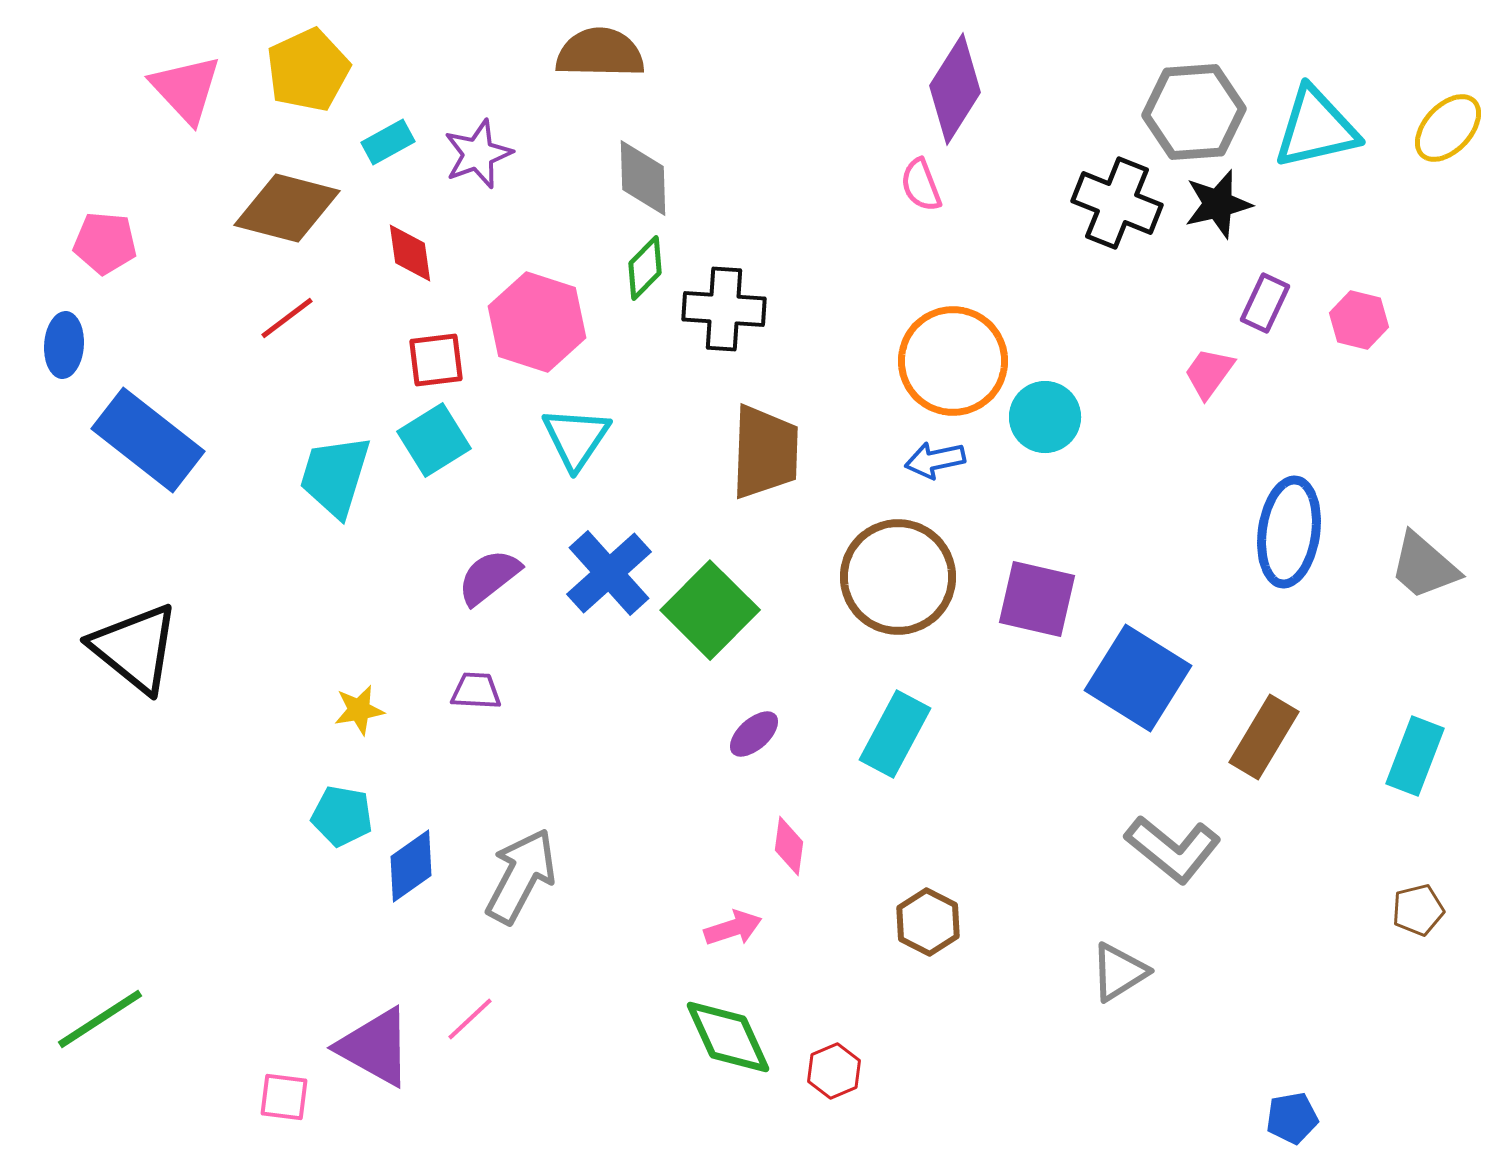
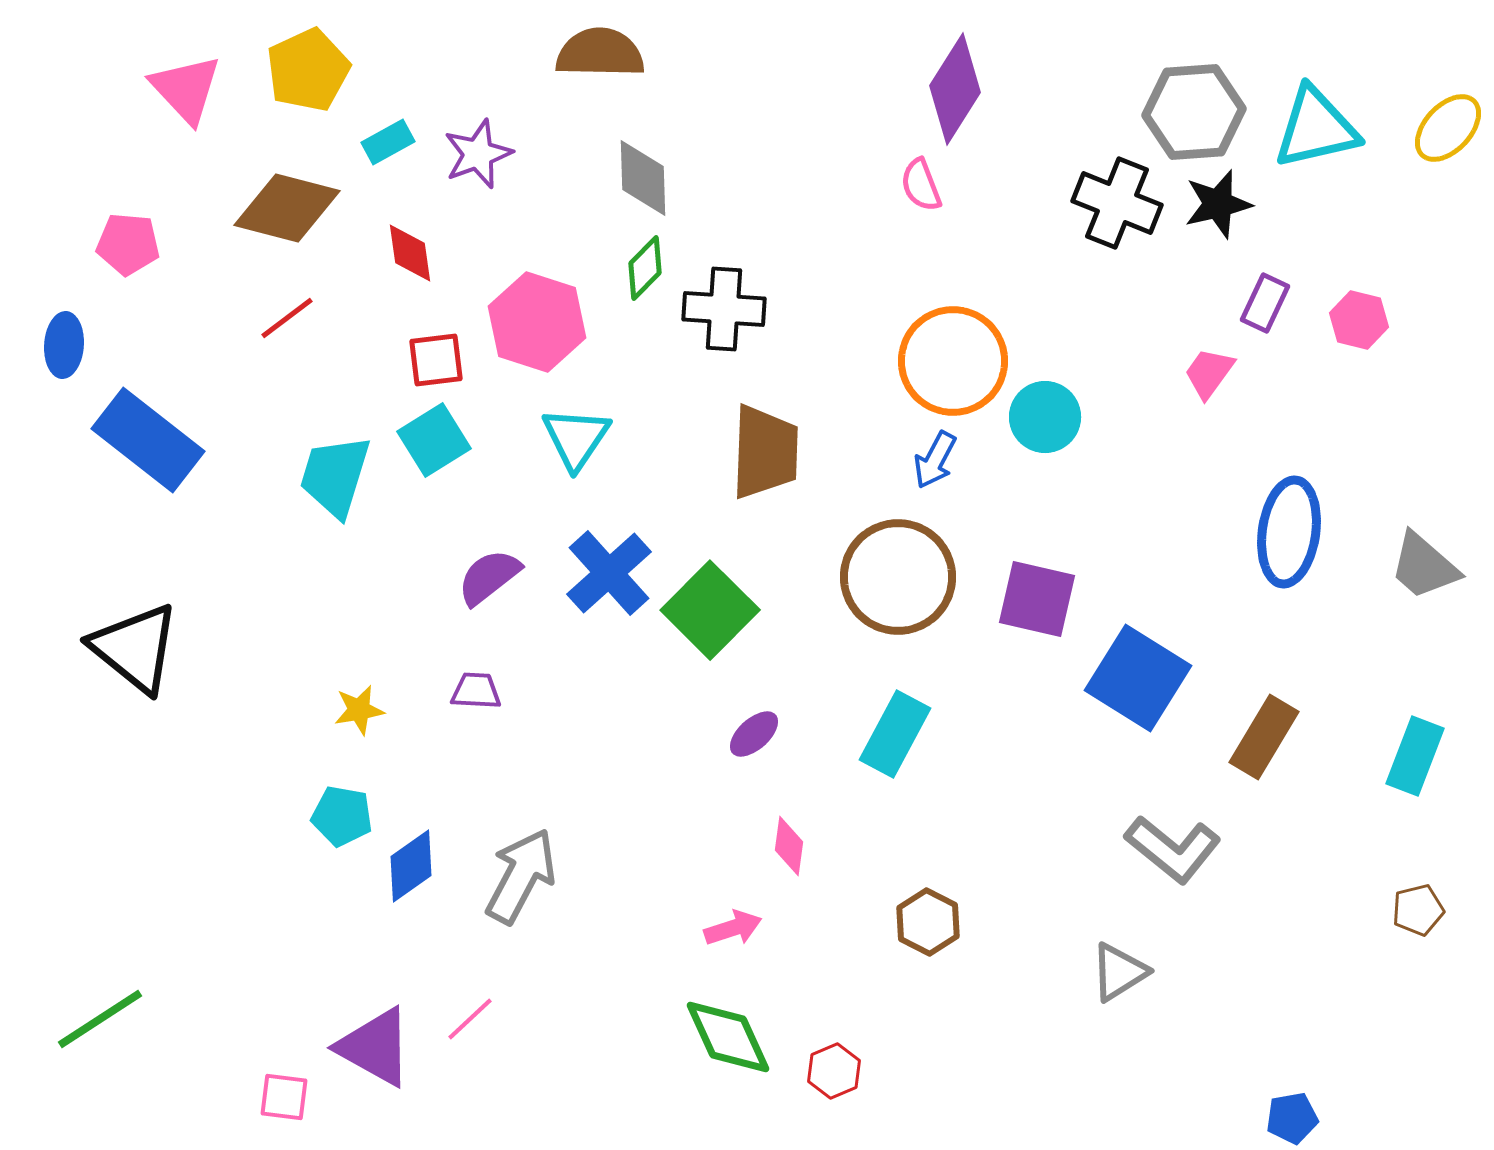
pink pentagon at (105, 243): moved 23 px right, 1 px down
blue arrow at (935, 460): rotated 50 degrees counterclockwise
